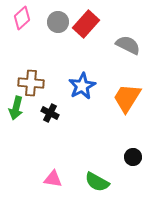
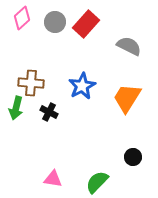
gray circle: moved 3 px left
gray semicircle: moved 1 px right, 1 px down
black cross: moved 1 px left, 1 px up
green semicircle: rotated 105 degrees clockwise
